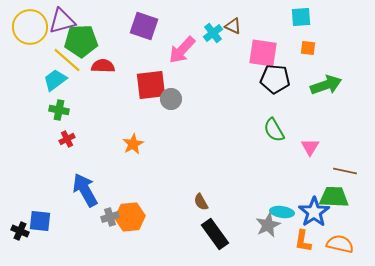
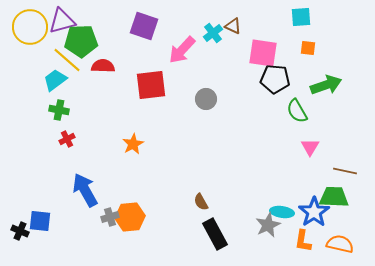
gray circle: moved 35 px right
green semicircle: moved 23 px right, 19 px up
black rectangle: rotated 8 degrees clockwise
